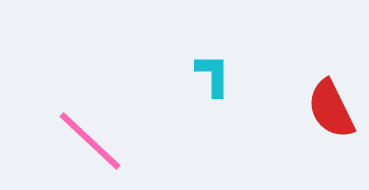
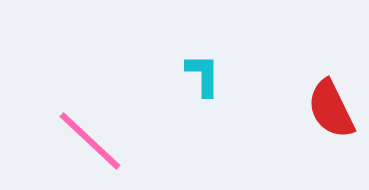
cyan L-shape: moved 10 px left
